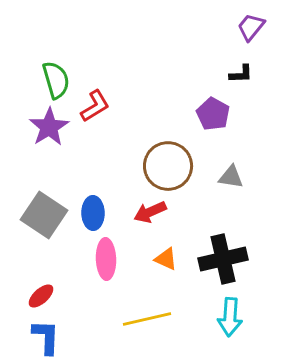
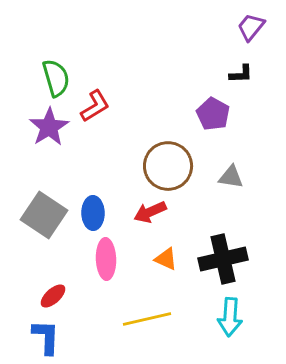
green semicircle: moved 2 px up
red ellipse: moved 12 px right
